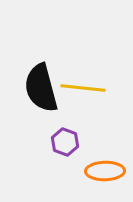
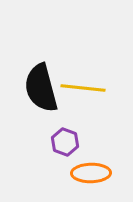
orange ellipse: moved 14 px left, 2 px down
